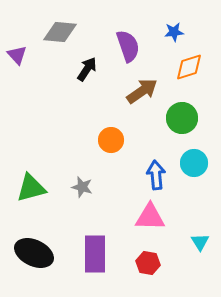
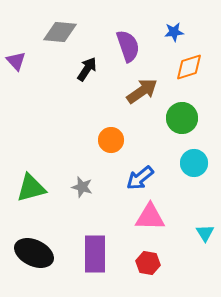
purple triangle: moved 1 px left, 6 px down
blue arrow: moved 16 px left, 3 px down; rotated 124 degrees counterclockwise
cyan triangle: moved 5 px right, 9 px up
